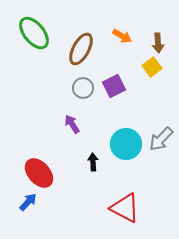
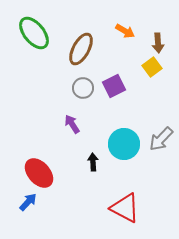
orange arrow: moved 3 px right, 5 px up
cyan circle: moved 2 px left
